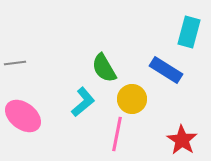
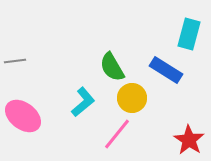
cyan rectangle: moved 2 px down
gray line: moved 2 px up
green semicircle: moved 8 px right, 1 px up
yellow circle: moved 1 px up
pink line: rotated 28 degrees clockwise
red star: moved 7 px right
